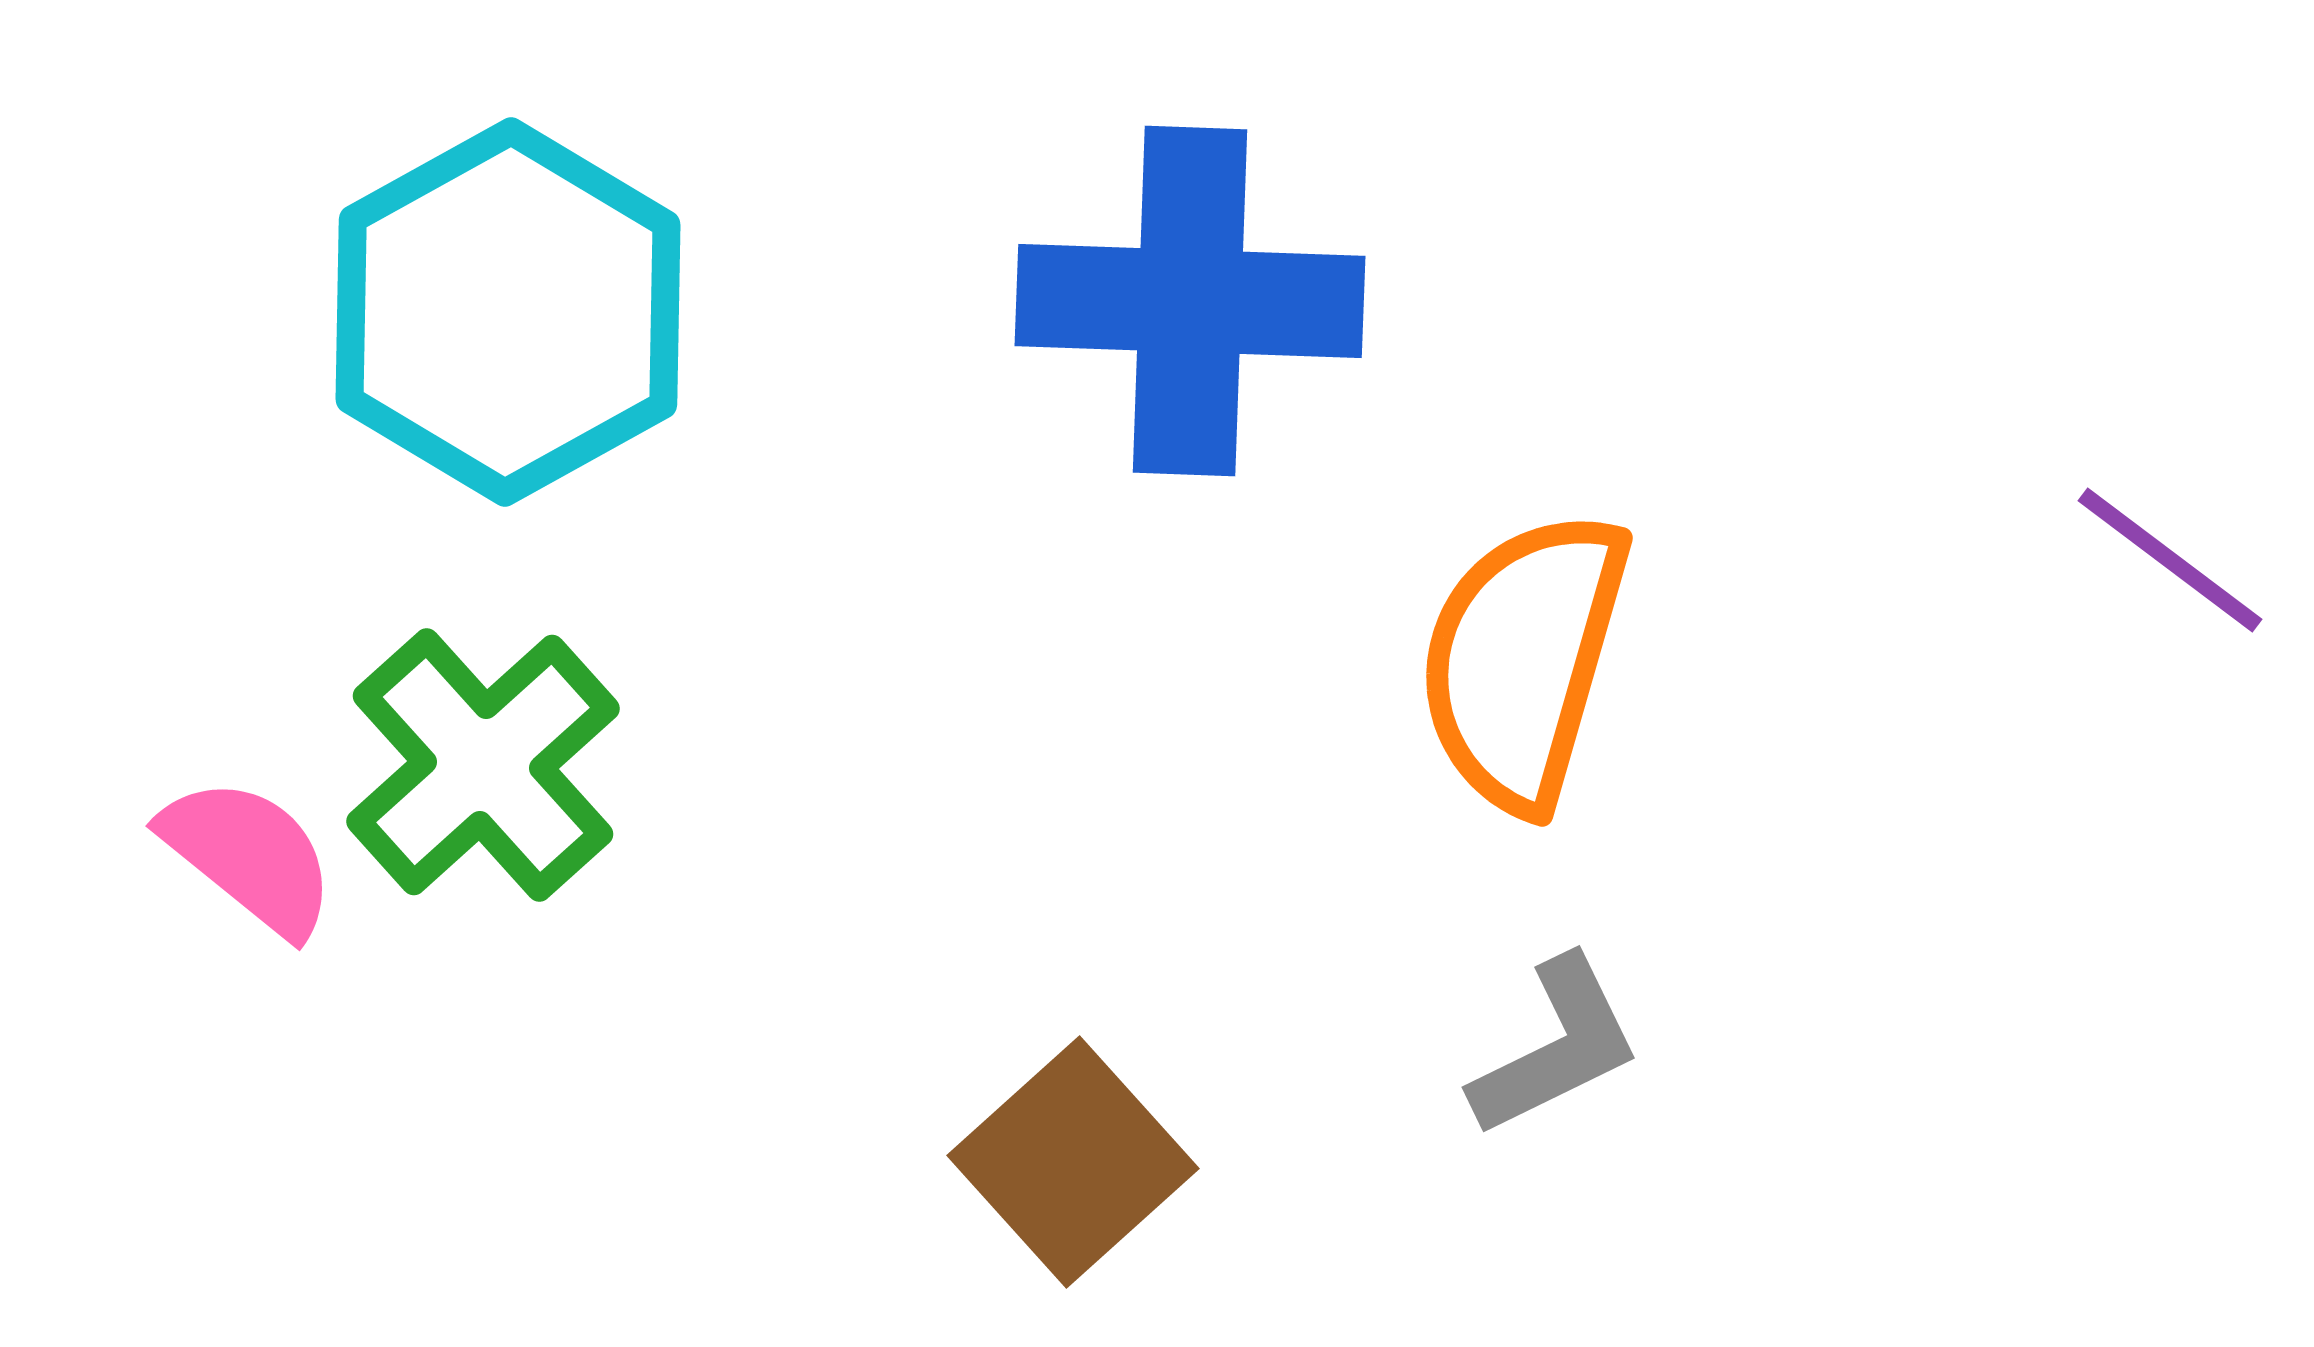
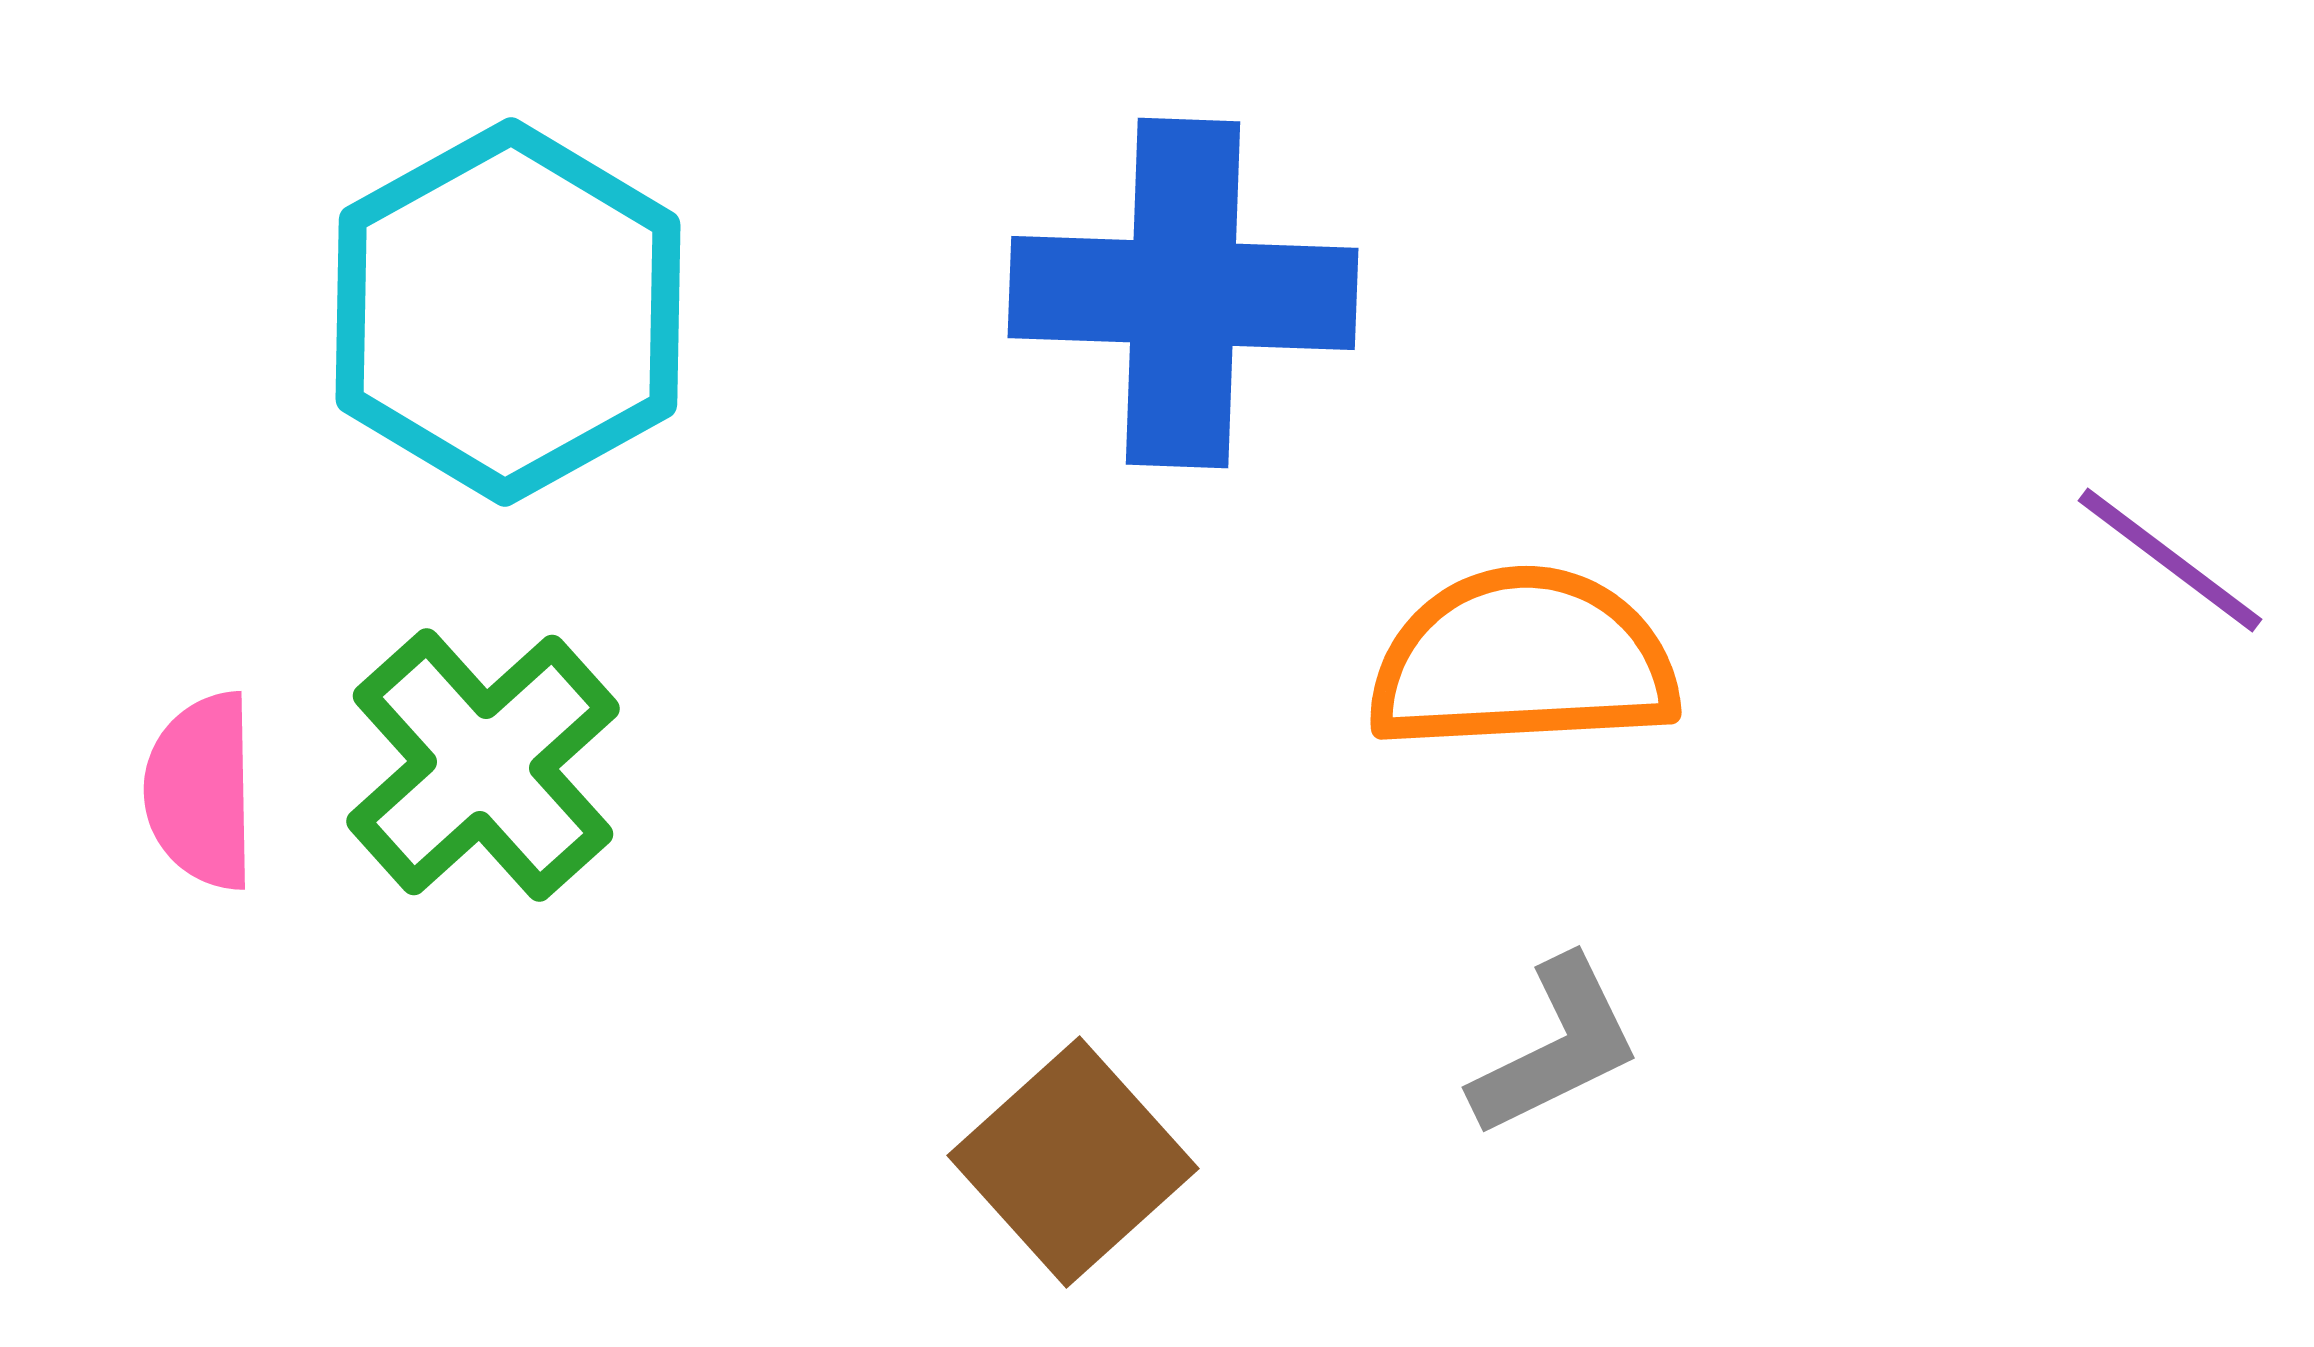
blue cross: moved 7 px left, 8 px up
orange semicircle: rotated 71 degrees clockwise
pink semicircle: moved 48 px left, 65 px up; rotated 130 degrees counterclockwise
